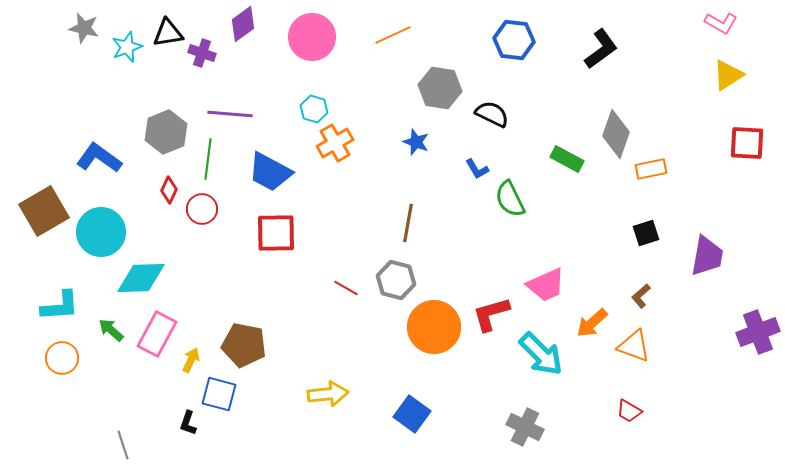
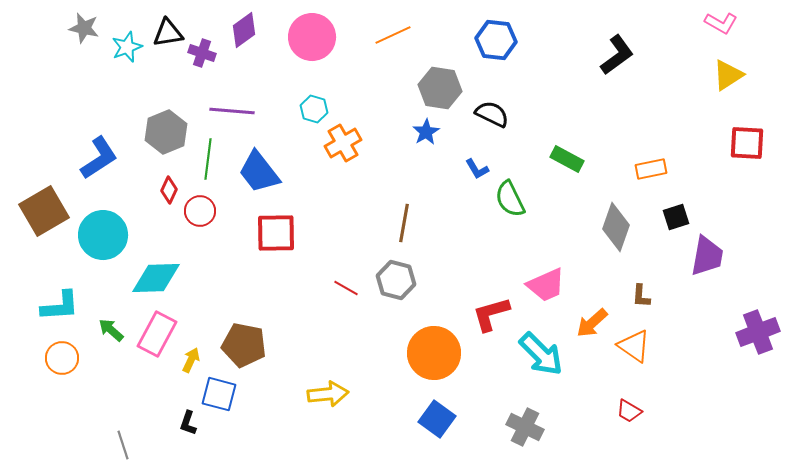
purple diamond at (243, 24): moved 1 px right, 6 px down
blue hexagon at (514, 40): moved 18 px left
black L-shape at (601, 49): moved 16 px right, 6 px down
purple line at (230, 114): moved 2 px right, 3 px up
gray diamond at (616, 134): moved 93 px down
blue star at (416, 142): moved 10 px right, 10 px up; rotated 20 degrees clockwise
orange cross at (335, 143): moved 8 px right
blue L-shape at (99, 158): rotated 111 degrees clockwise
blue trapezoid at (270, 172): moved 11 px left; rotated 24 degrees clockwise
red circle at (202, 209): moved 2 px left, 2 px down
brown line at (408, 223): moved 4 px left
cyan circle at (101, 232): moved 2 px right, 3 px down
black square at (646, 233): moved 30 px right, 16 px up
cyan diamond at (141, 278): moved 15 px right
brown L-shape at (641, 296): rotated 45 degrees counterclockwise
orange circle at (434, 327): moved 26 px down
orange triangle at (634, 346): rotated 15 degrees clockwise
blue square at (412, 414): moved 25 px right, 5 px down
